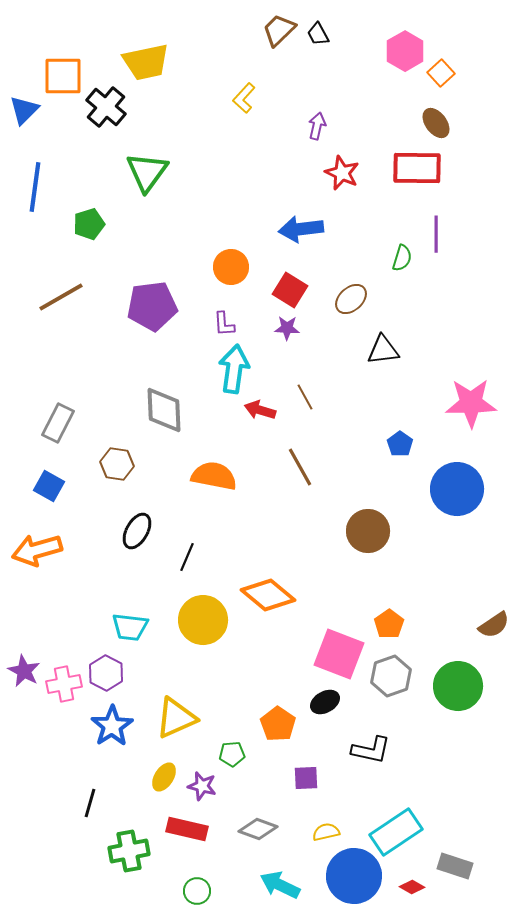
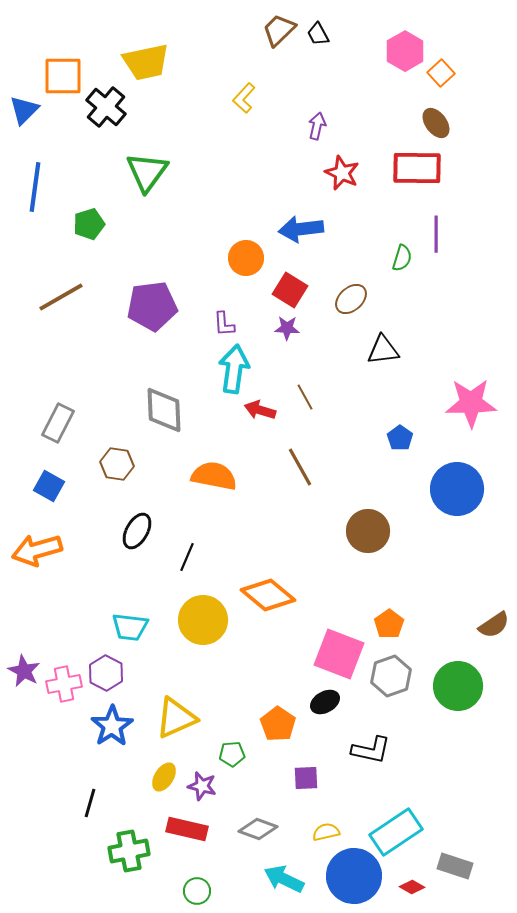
orange circle at (231, 267): moved 15 px right, 9 px up
blue pentagon at (400, 444): moved 6 px up
cyan arrow at (280, 885): moved 4 px right, 6 px up
